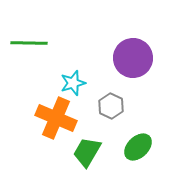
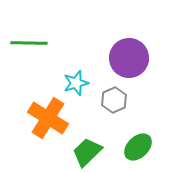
purple circle: moved 4 px left
cyan star: moved 3 px right
gray hexagon: moved 3 px right, 6 px up; rotated 10 degrees clockwise
orange cross: moved 8 px left; rotated 9 degrees clockwise
green trapezoid: rotated 16 degrees clockwise
